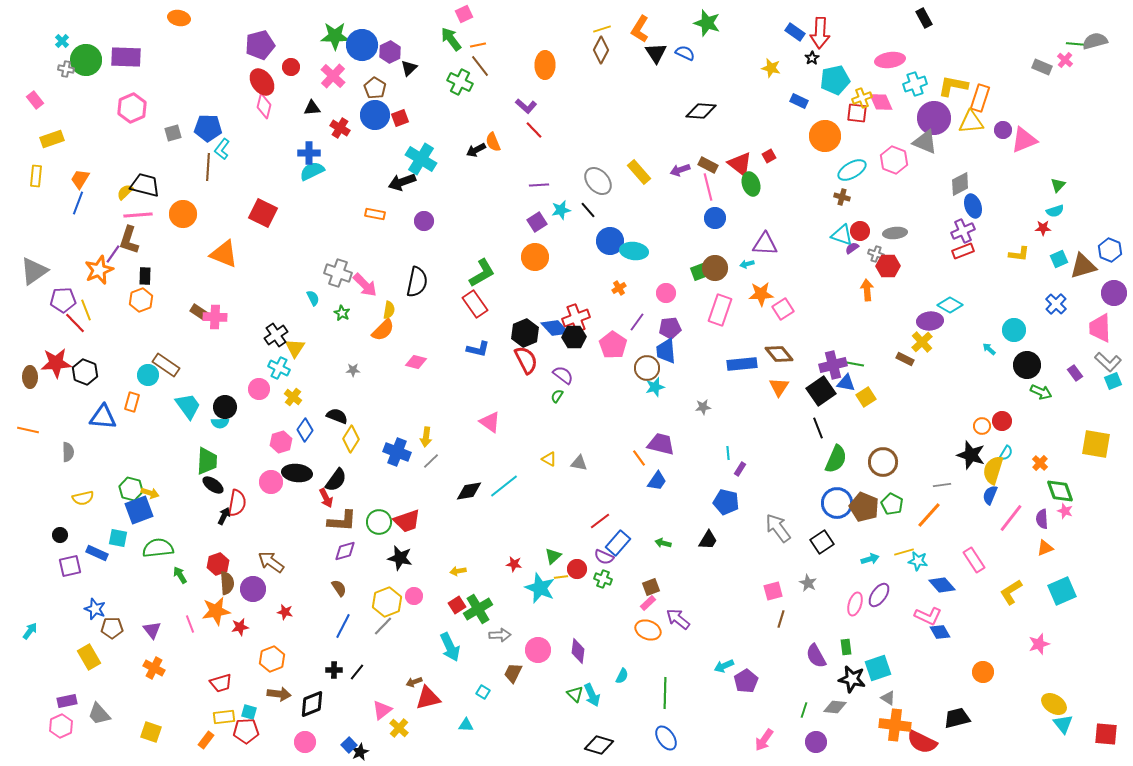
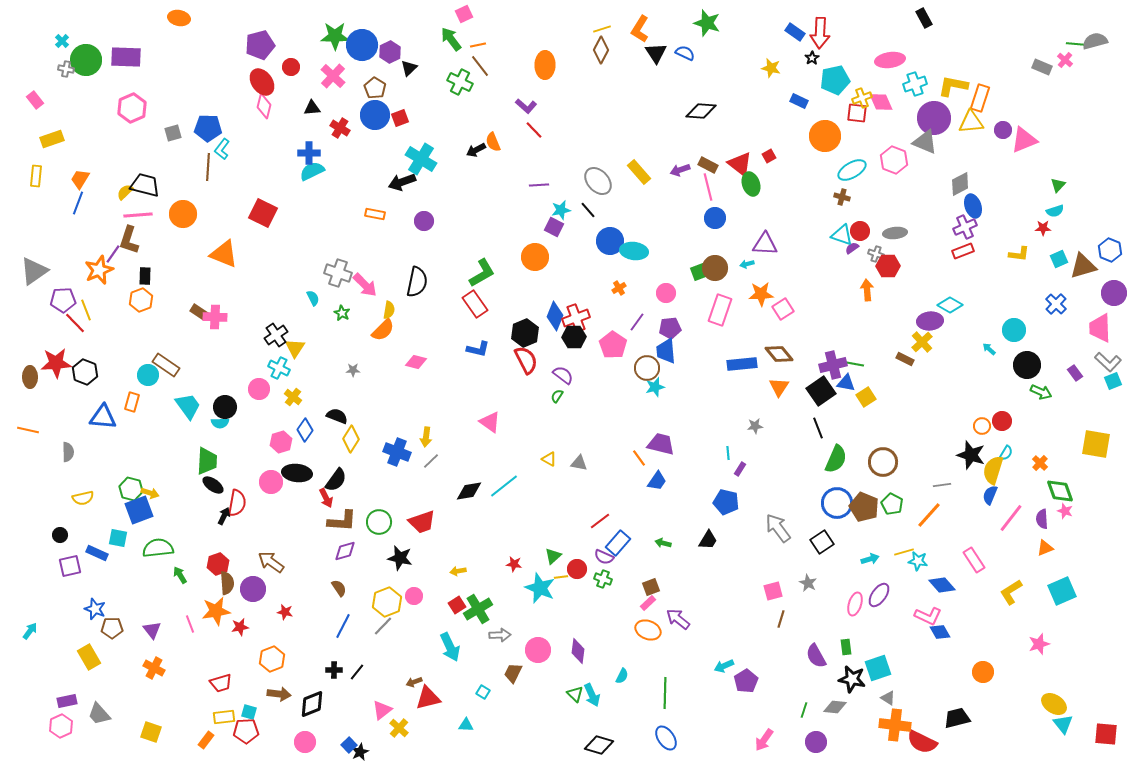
purple square at (537, 222): moved 17 px right, 5 px down; rotated 30 degrees counterclockwise
purple cross at (963, 231): moved 2 px right, 4 px up
blue diamond at (555, 328): moved 12 px up; rotated 64 degrees clockwise
gray star at (703, 407): moved 52 px right, 19 px down
red trapezoid at (407, 521): moved 15 px right, 1 px down
